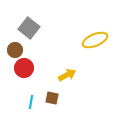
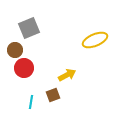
gray square: rotated 30 degrees clockwise
brown square: moved 1 px right, 3 px up; rotated 32 degrees counterclockwise
